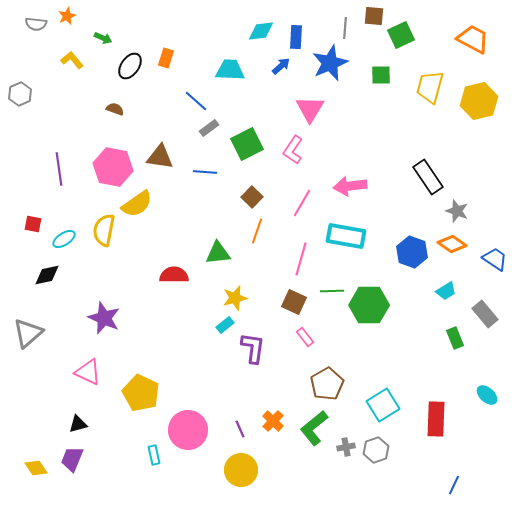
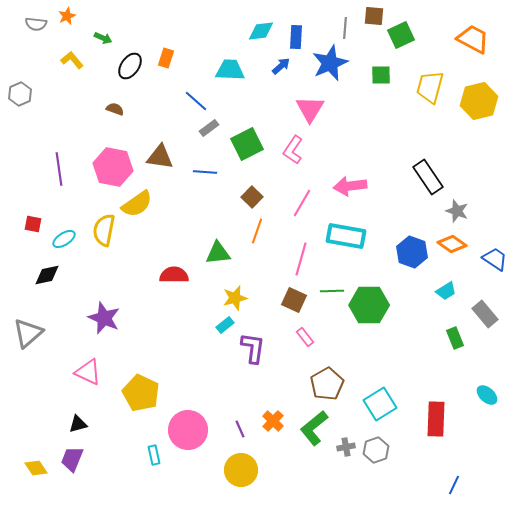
brown square at (294, 302): moved 2 px up
cyan square at (383, 405): moved 3 px left, 1 px up
